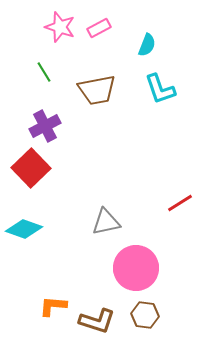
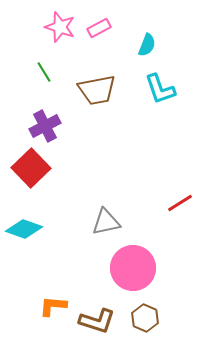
pink circle: moved 3 px left
brown hexagon: moved 3 px down; rotated 16 degrees clockwise
